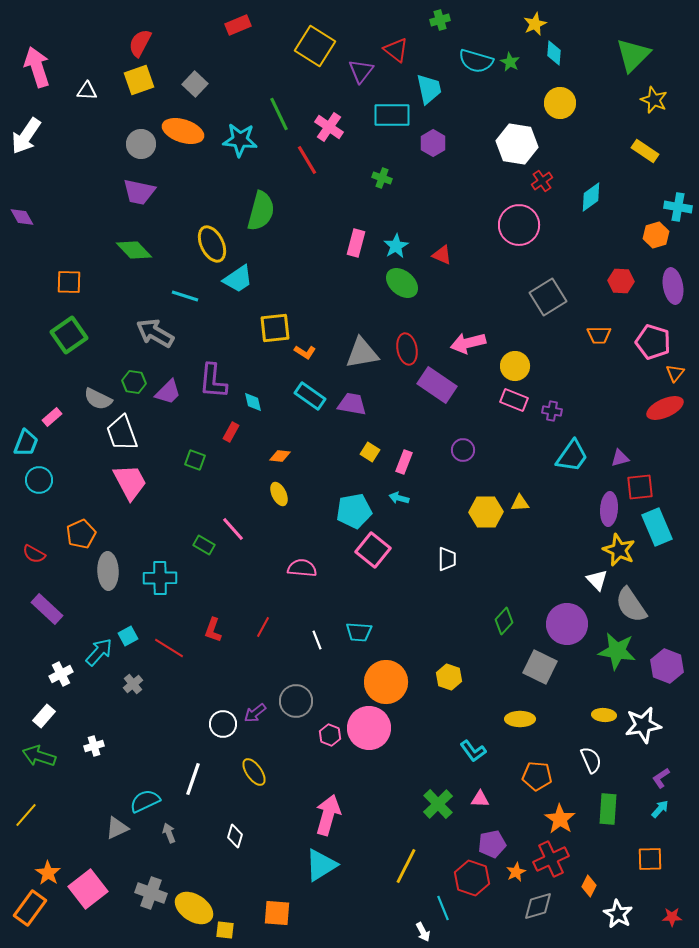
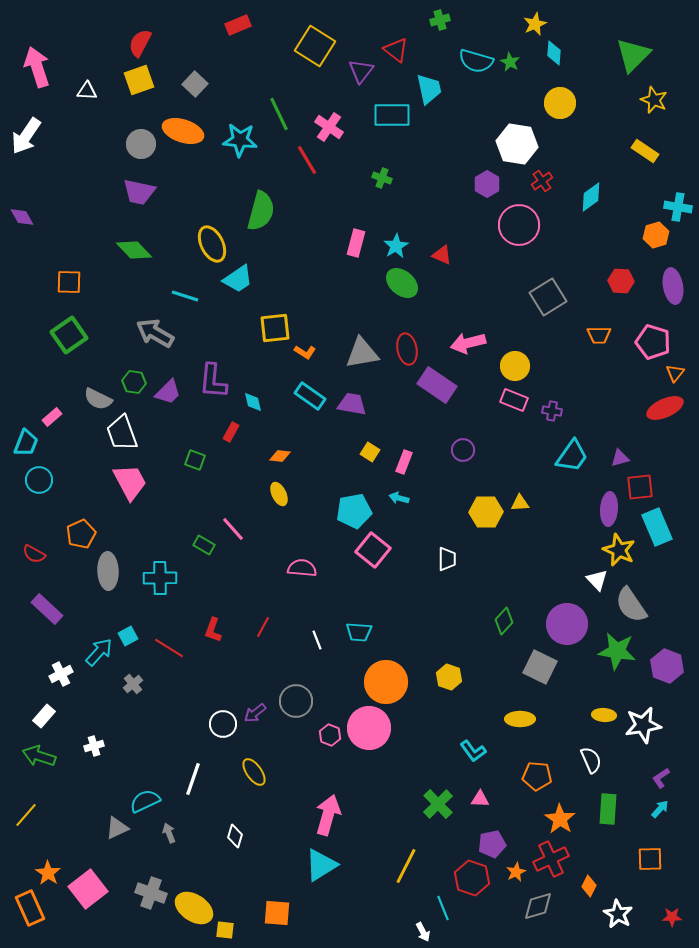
purple hexagon at (433, 143): moved 54 px right, 41 px down
orange rectangle at (30, 908): rotated 60 degrees counterclockwise
